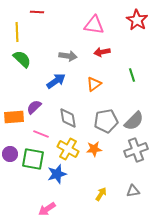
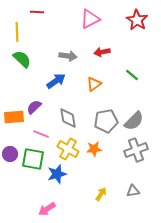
pink triangle: moved 4 px left, 6 px up; rotated 35 degrees counterclockwise
green line: rotated 32 degrees counterclockwise
